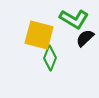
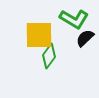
yellow square: rotated 16 degrees counterclockwise
green diamond: moved 1 px left, 2 px up; rotated 15 degrees clockwise
